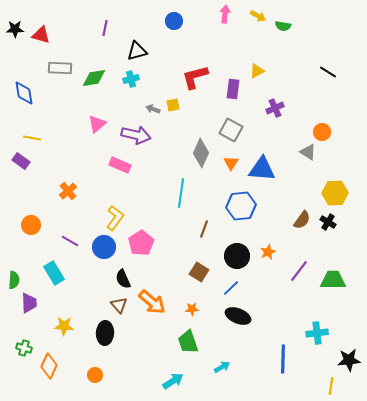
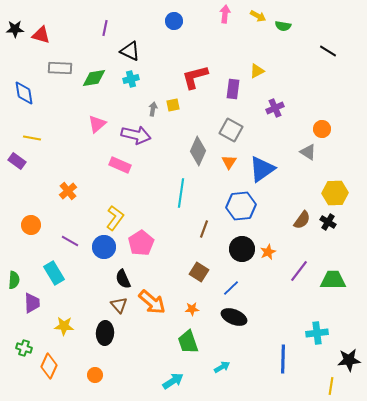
black triangle at (137, 51): moved 7 px left; rotated 40 degrees clockwise
black line at (328, 72): moved 21 px up
gray arrow at (153, 109): rotated 80 degrees clockwise
orange circle at (322, 132): moved 3 px up
gray diamond at (201, 153): moved 3 px left, 2 px up
purple rectangle at (21, 161): moved 4 px left
orange triangle at (231, 163): moved 2 px left, 1 px up
blue triangle at (262, 169): rotated 40 degrees counterclockwise
black circle at (237, 256): moved 5 px right, 7 px up
purple trapezoid at (29, 303): moved 3 px right
black ellipse at (238, 316): moved 4 px left, 1 px down
